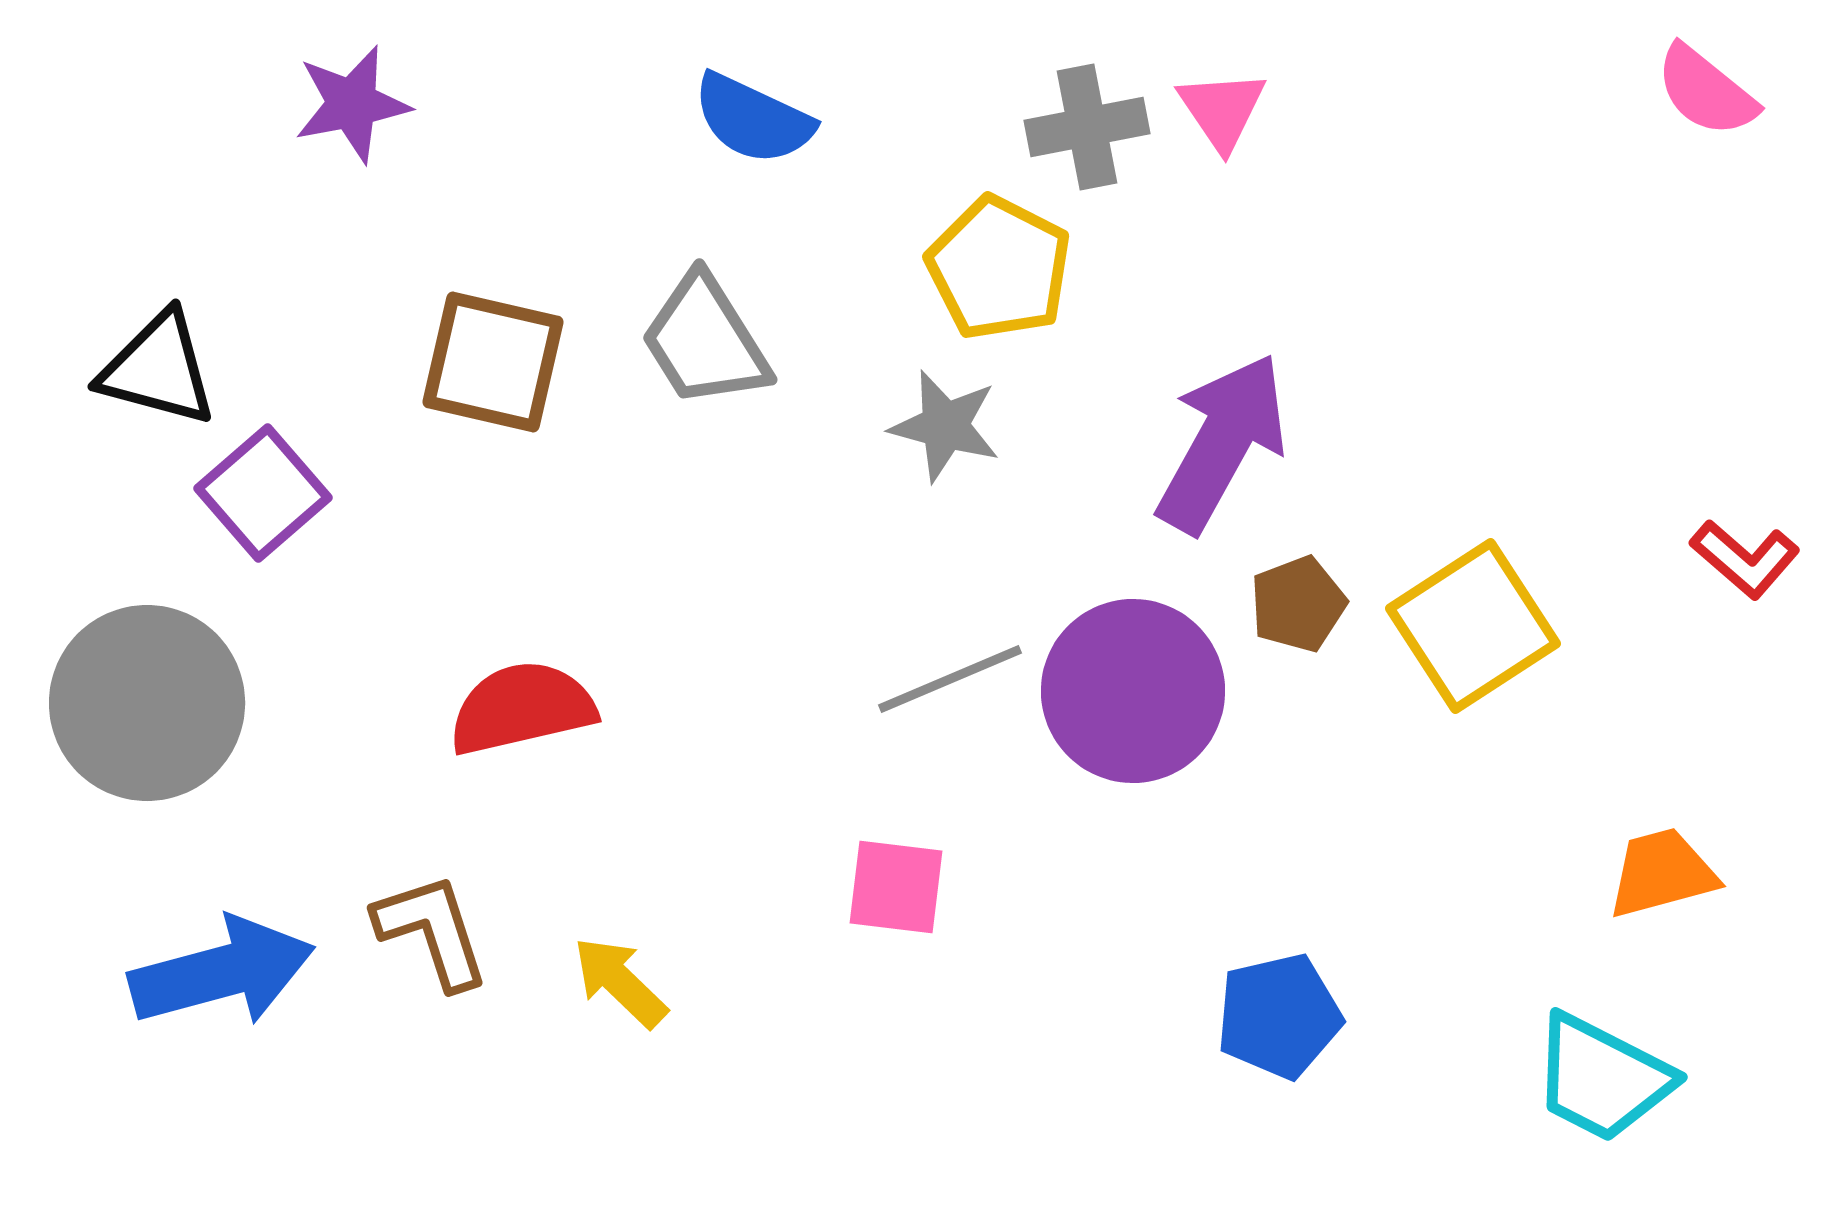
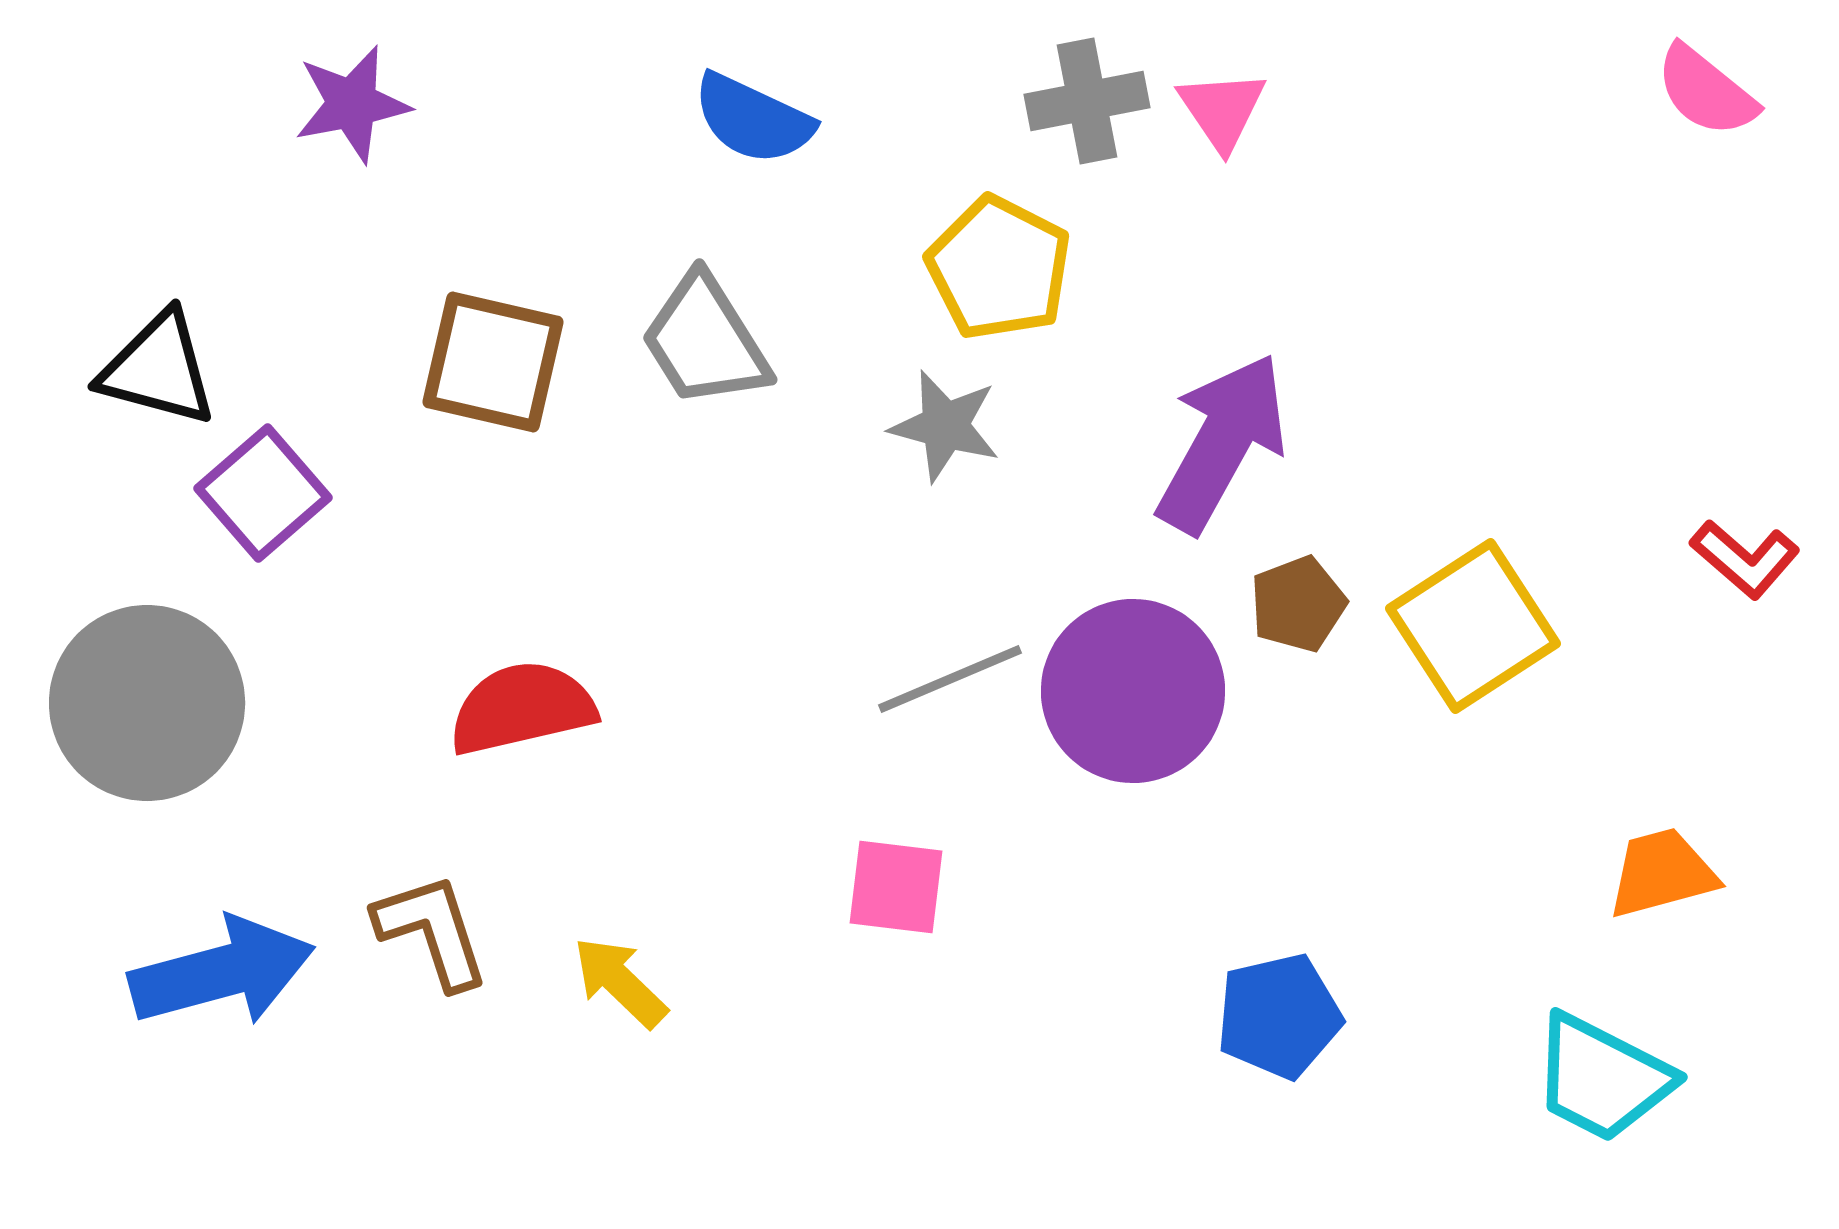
gray cross: moved 26 px up
